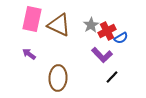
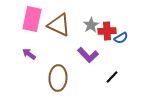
red cross: rotated 24 degrees clockwise
purple L-shape: moved 14 px left
